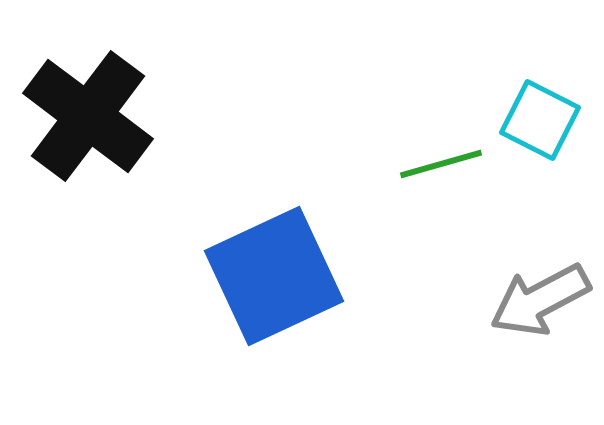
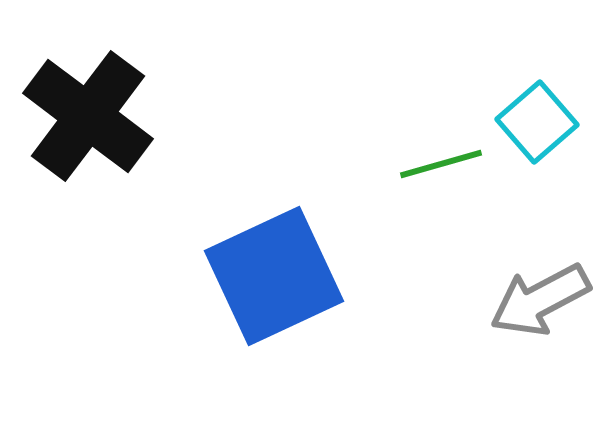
cyan square: moved 3 px left, 2 px down; rotated 22 degrees clockwise
